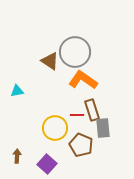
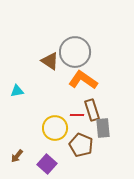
brown arrow: rotated 144 degrees counterclockwise
